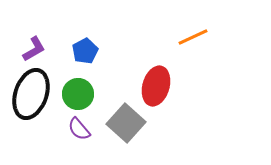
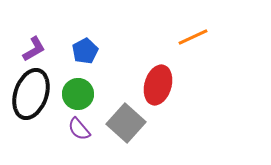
red ellipse: moved 2 px right, 1 px up
